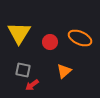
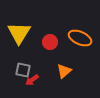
red arrow: moved 5 px up
